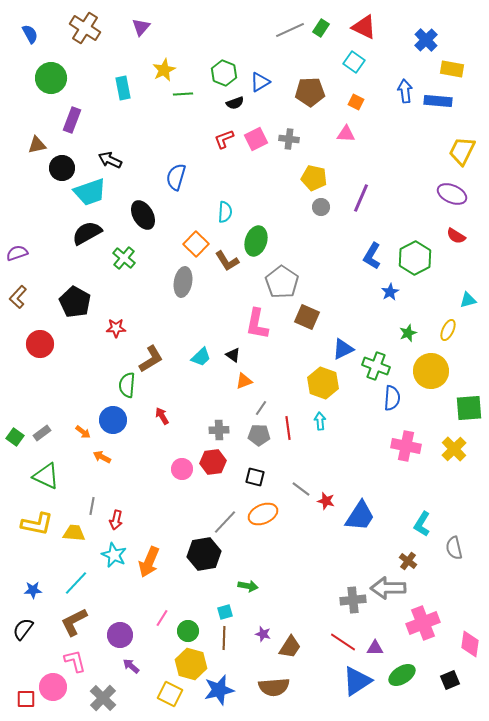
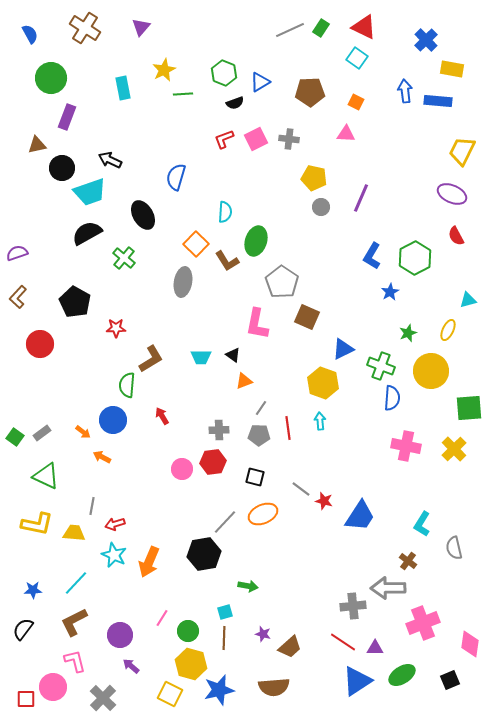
cyan square at (354, 62): moved 3 px right, 4 px up
purple rectangle at (72, 120): moved 5 px left, 3 px up
red semicircle at (456, 236): rotated 30 degrees clockwise
cyan trapezoid at (201, 357): rotated 45 degrees clockwise
green cross at (376, 366): moved 5 px right
red star at (326, 501): moved 2 px left
red arrow at (116, 520): moved 1 px left, 4 px down; rotated 60 degrees clockwise
gray cross at (353, 600): moved 6 px down
brown trapezoid at (290, 647): rotated 15 degrees clockwise
